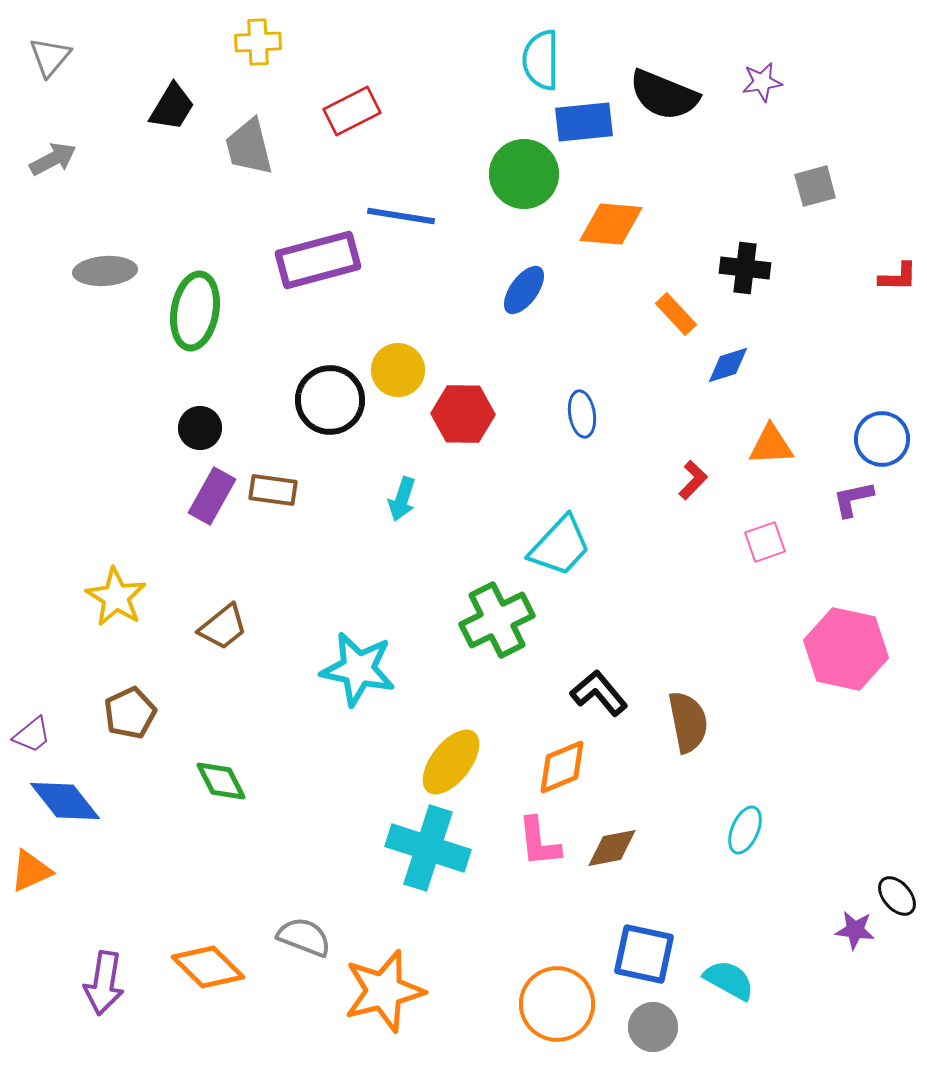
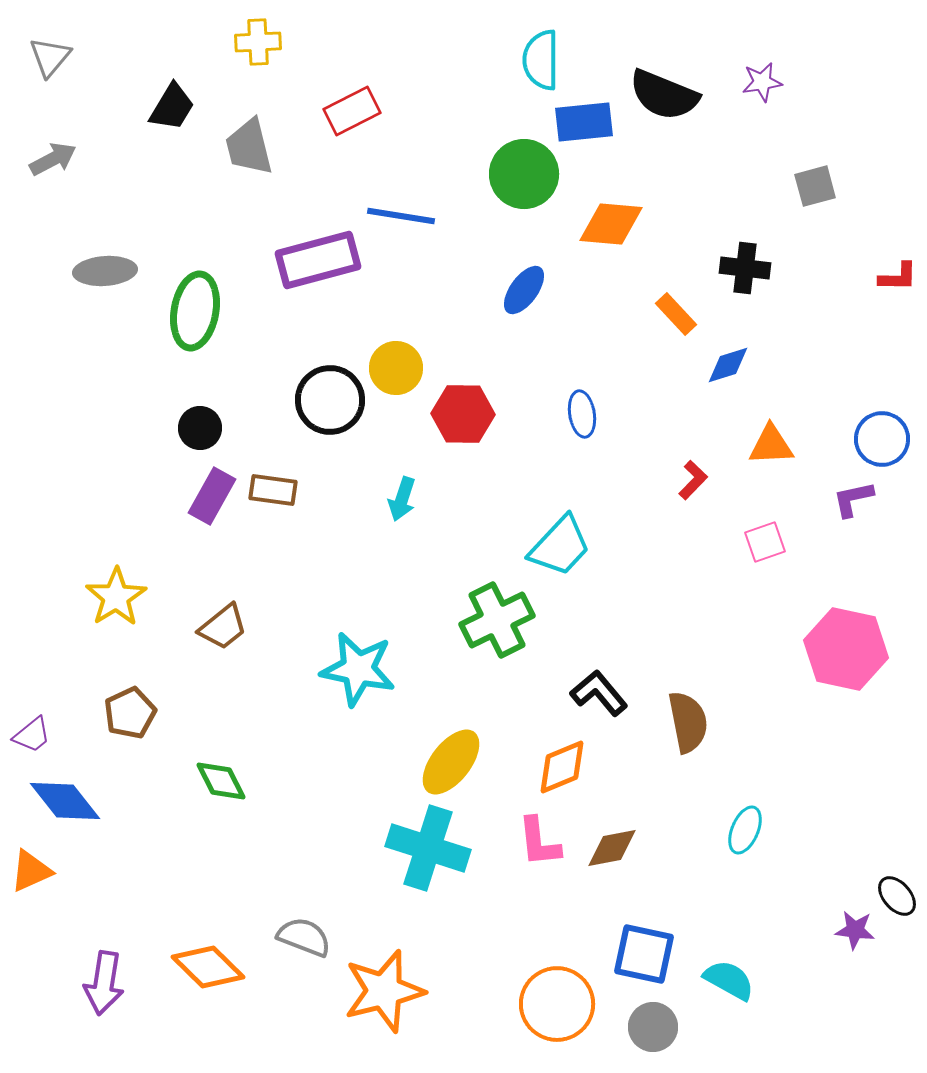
yellow circle at (398, 370): moved 2 px left, 2 px up
yellow star at (116, 597): rotated 8 degrees clockwise
